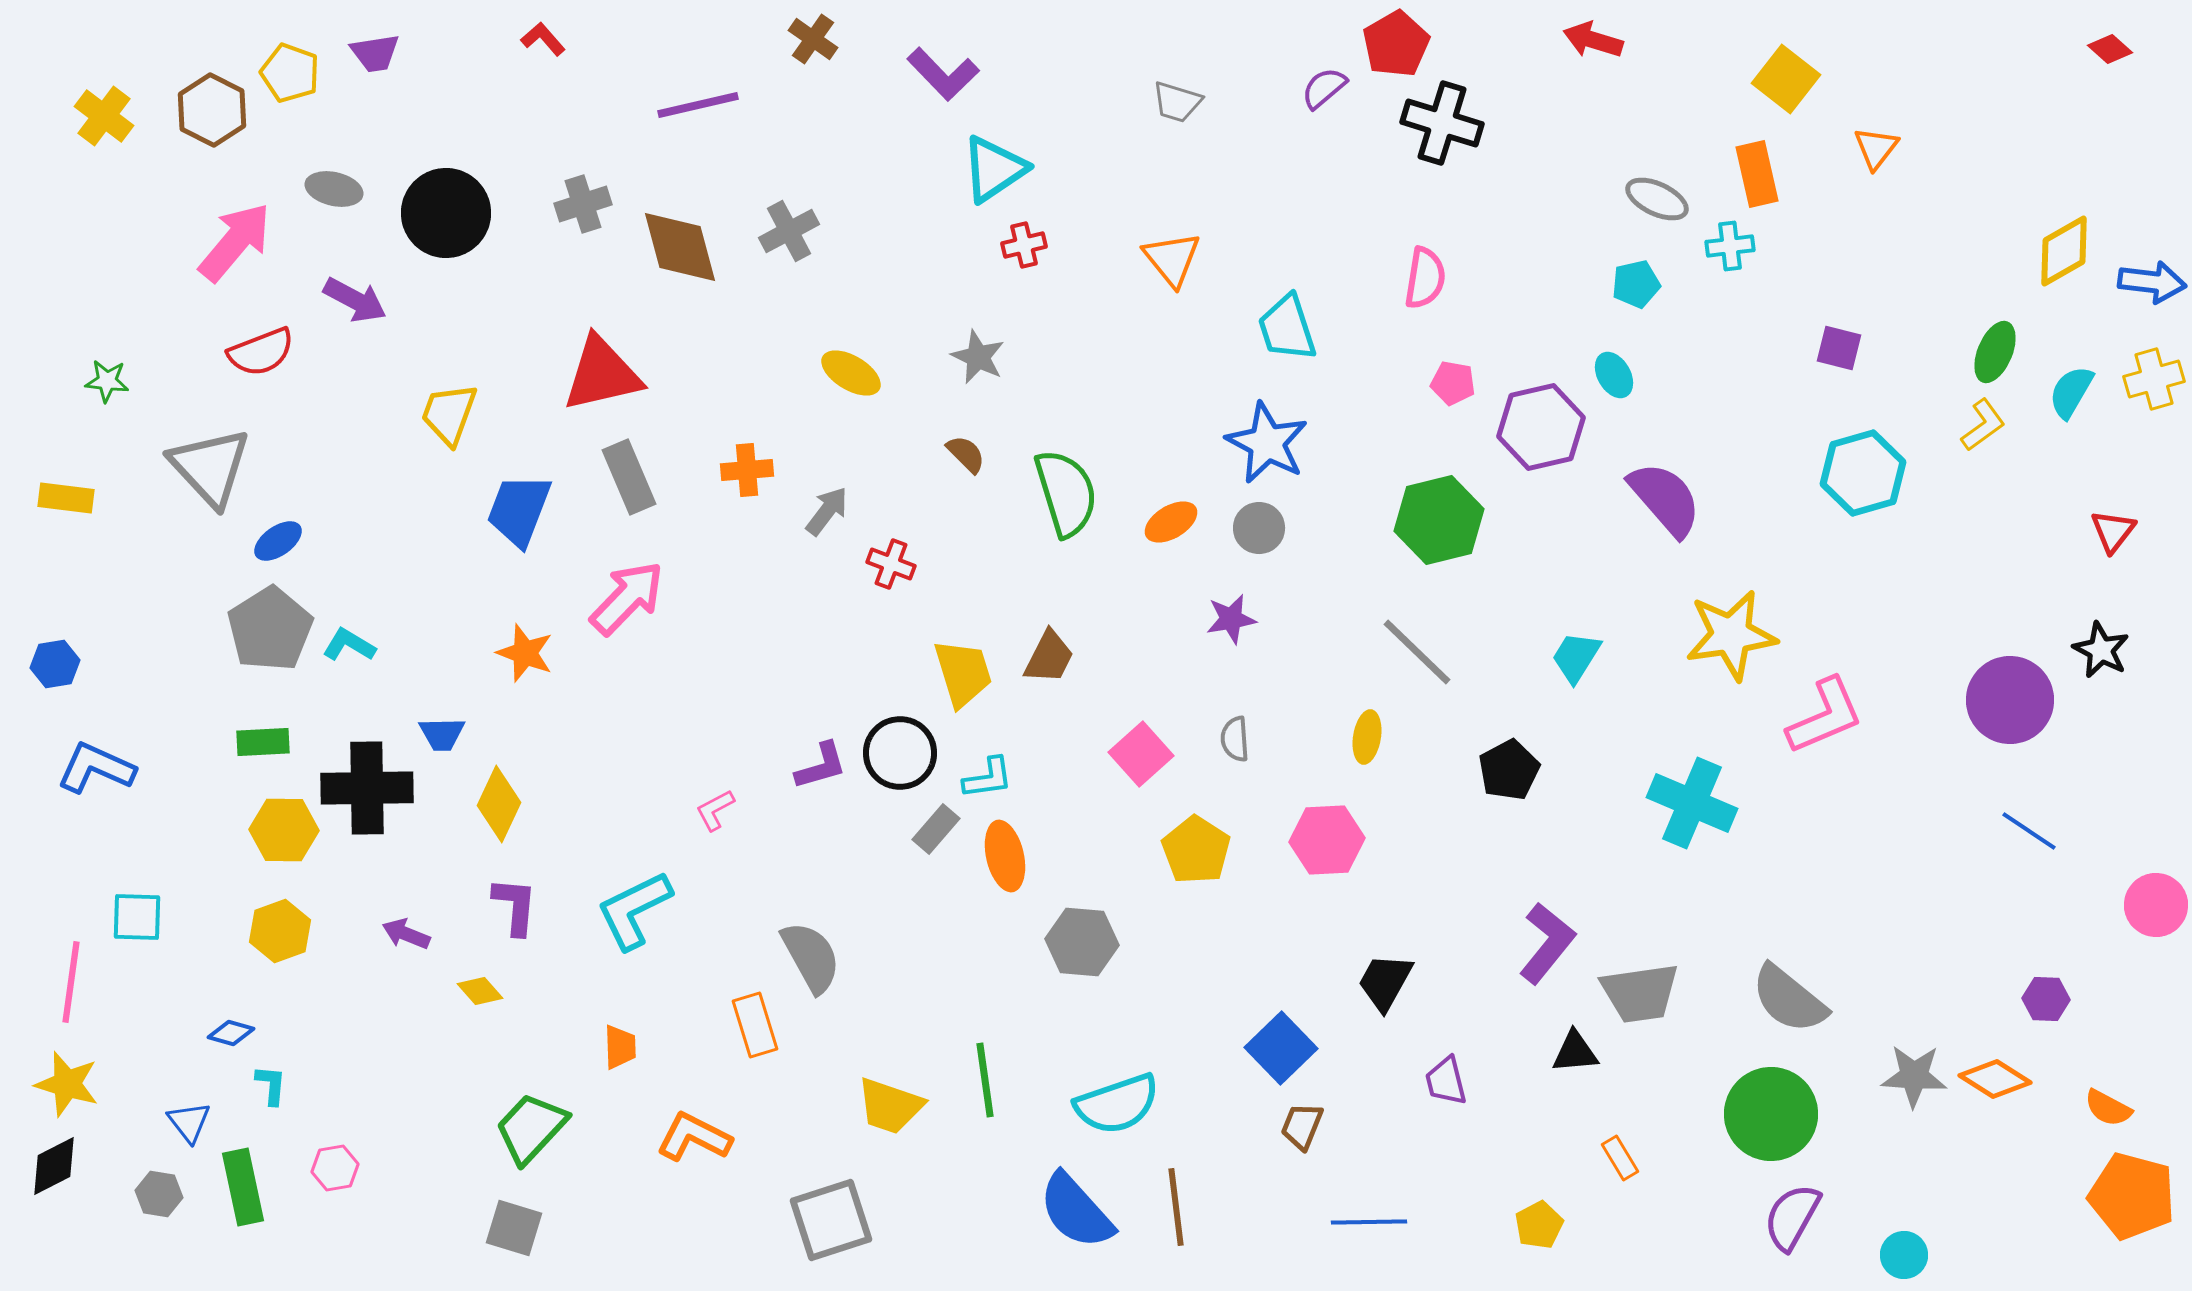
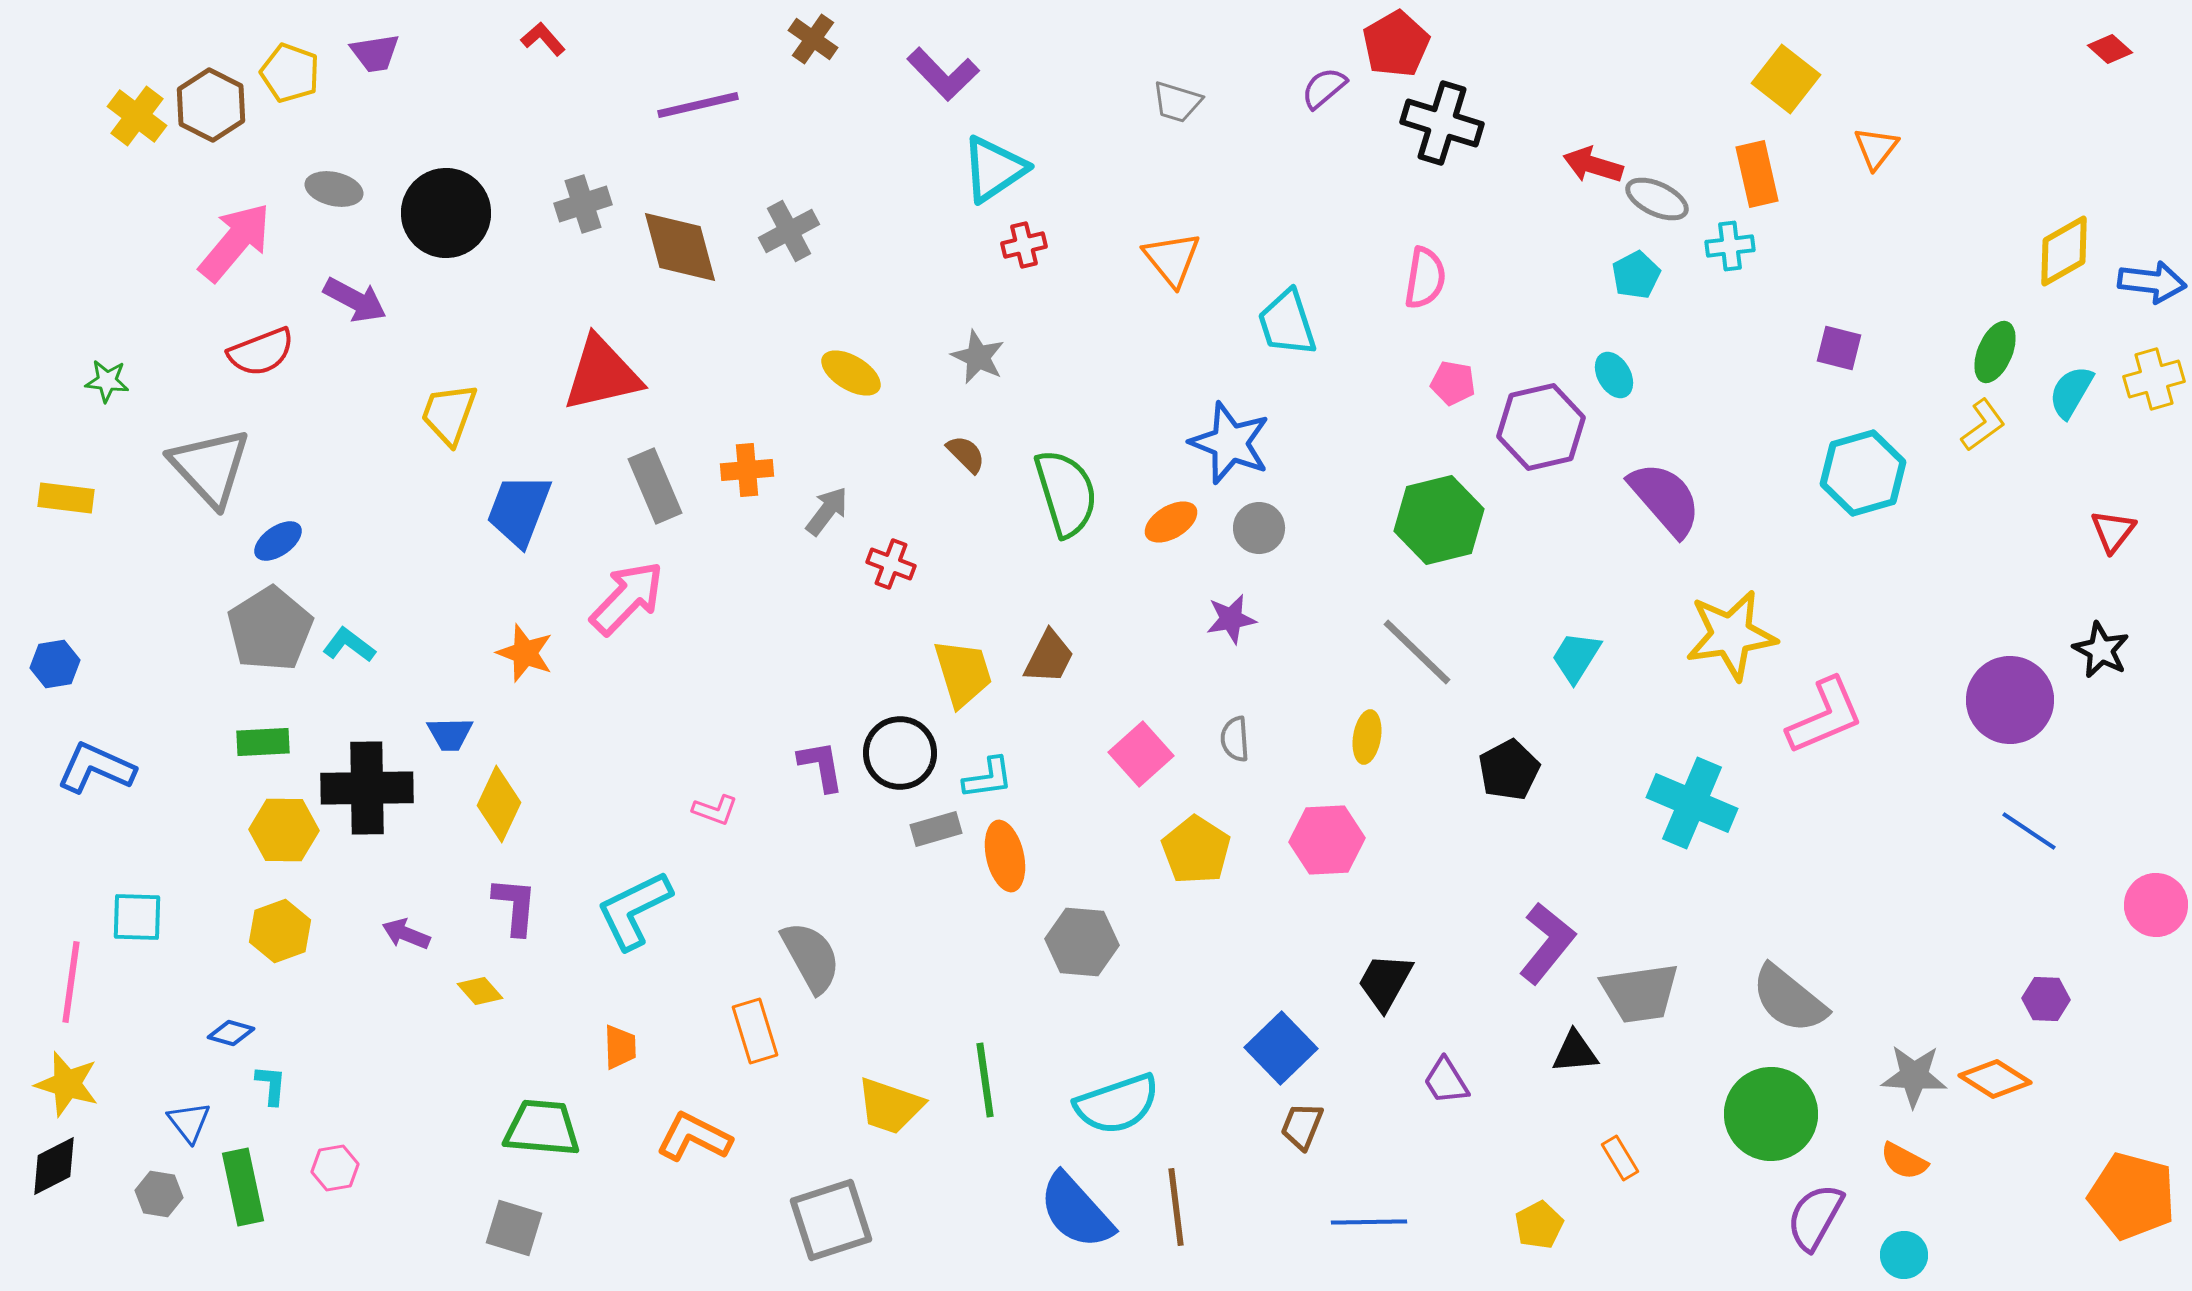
red arrow at (1593, 40): moved 125 px down
brown hexagon at (212, 110): moved 1 px left, 5 px up
yellow cross at (104, 116): moved 33 px right
cyan pentagon at (1636, 284): moved 9 px up; rotated 15 degrees counterclockwise
cyan trapezoid at (1287, 328): moved 5 px up
blue star at (1267, 443): moved 37 px left; rotated 6 degrees counterclockwise
gray rectangle at (629, 477): moved 26 px right, 9 px down
cyan L-shape at (349, 645): rotated 6 degrees clockwise
blue trapezoid at (442, 734): moved 8 px right
purple L-shape at (821, 766): rotated 84 degrees counterclockwise
pink L-shape at (715, 810): rotated 132 degrees counterclockwise
gray rectangle at (936, 829): rotated 33 degrees clockwise
orange rectangle at (755, 1025): moved 6 px down
purple trapezoid at (1446, 1081): rotated 18 degrees counterclockwise
orange semicircle at (2108, 1108): moved 204 px left, 53 px down
green trapezoid at (531, 1128): moved 11 px right; rotated 52 degrees clockwise
purple semicircle at (1792, 1217): moved 23 px right
